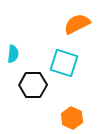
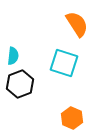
orange semicircle: rotated 84 degrees clockwise
cyan semicircle: moved 2 px down
black hexagon: moved 13 px left, 1 px up; rotated 20 degrees counterclockwise
